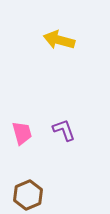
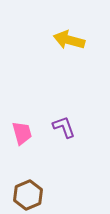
yellow arrow: moved 10 px right
purple L-shape: moved 3 px up
